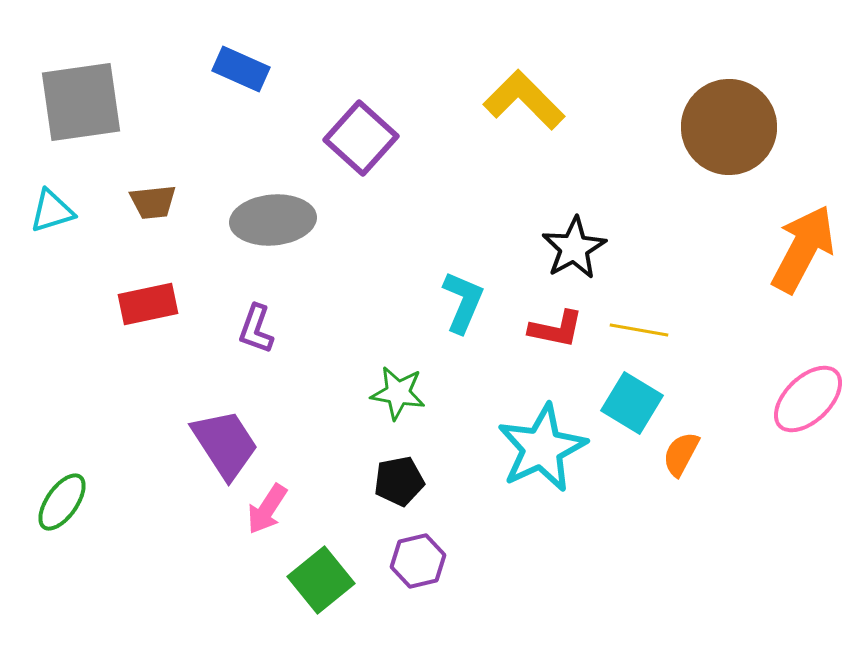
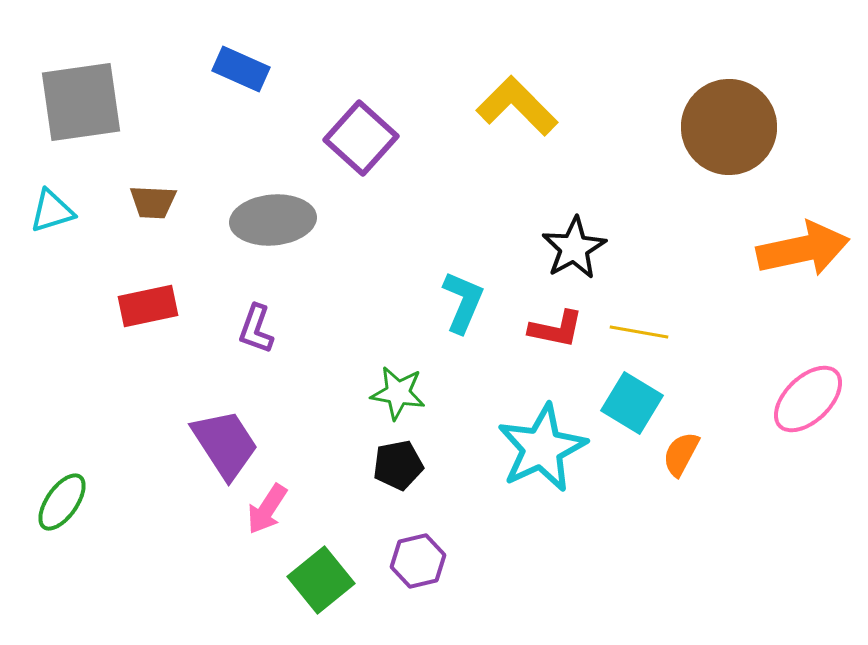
yellow L-shape: moved 7 px left, 6 px down
brown trapezoid: rotated 9 degrees clockwise
orange arrow: rotated 50 degrees clockwise
red rectangle: moved 2 px down
yellow line: moved 2 px down
black pentagon: moved 1 px left, 16 px up
